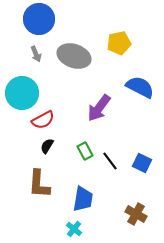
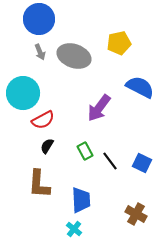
gray arrow: moved 4 px right, 2 px up
cyan circle: moved 1 px right
blue trapezoid: moved 2 px left, 1 px down; rotated 12 degrees counterclockwise
